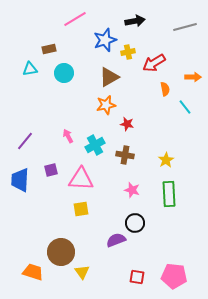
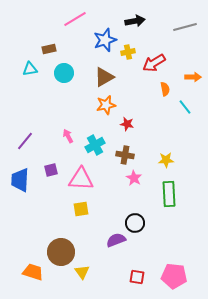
brown triangle: moved 5 px left
yellow star: rotated 28 degrees clockwise
pink star: moved 2 px right, 12 px up; rotated 14 degrees clockwise
